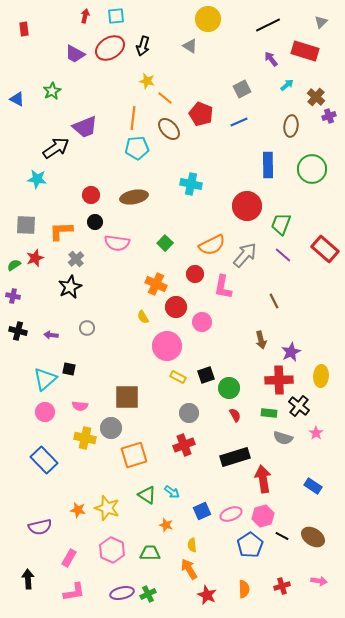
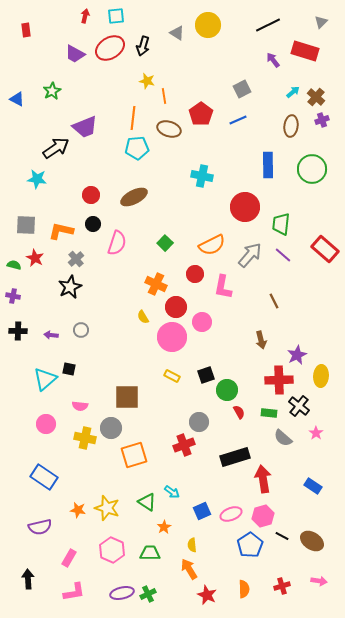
yellow circle at (208, 19): moved 6 px down
red rectangle at (24, 29): moved 2 px right, 1 px down
gray triangle at (190, 46): moved 13 px left, 13 px up
purple arrow at (271, 59): moved 2 px right, 1 px down
cyan arrow at (287, 85): moved 6 px right, 7 px down
orange line at (165, 98): moved 1 px left, 2 px up; rotated 42 degrees clockwise
red pentagon at (201, 114): rotated 15 degrees clockwise
purple cross at (329, 116): moved 7 px left, 4 px down
blue line at (239, 122): moved 1 px left, 2 px up
brown ellipse at (169, 129): rotated 30 degrees counterclockwise
cyan cross at (191, 184): moved 11 px right, 8 px up
brown ellipse at (134, 197): rotated 16 degrees counterclockwise
red circle at (247, 206): moved 2 px left, 1 px down
black circle at (95, 222): moved 2 px left, 2 px down
green trapezoid at (281, 224): rotated 15 degrees counterclockwise
orange L-shape at (61, 231): rotated 15 degrees clockwise
pink semicircle at (117, 243): rotated 80 degrees counterclockwise
gray arrow at (245, 255): moved 5 px right
red star at (35, 258): rotated 24 degrees counterclockwise
green semicircle at (14, 265): rotated 48 degrees clockwise
gray circle at (87, 328): moved 6 px left, 2 px down
black cross at (18, 331): rotated 12 degrees counterclockwise
pink circle at (167, 346): moved 5 px right, 9 px up
purple star at (291, 352): moved 6 px right, 3 px down
yellow rectangle at (178, 377): moved 6 px left, 1 px up
green circle at (229, 388): moved 2 px left, 2 px down
pink circle at (45, 412): moved 1 px right, 12 px down
gray circle at (189, 413): moved 10 px right, 9 px down
red semicircle at (235, 415): moved 4 px right, 3 px up
gray semicircle at (283, 438): rotated 24 degrees clockwise
blue rectangle at (44, 460): moved 17 px down; rotated 12 degrees counterclockwise
green triangle at (147, 495): moved 7 px down
orange star at (166, 525): moved 2 px left, 2 px down; rotated 24 degrees clockwise
brown ellipse at (313, 537): moved 1 px left, 4 px down
